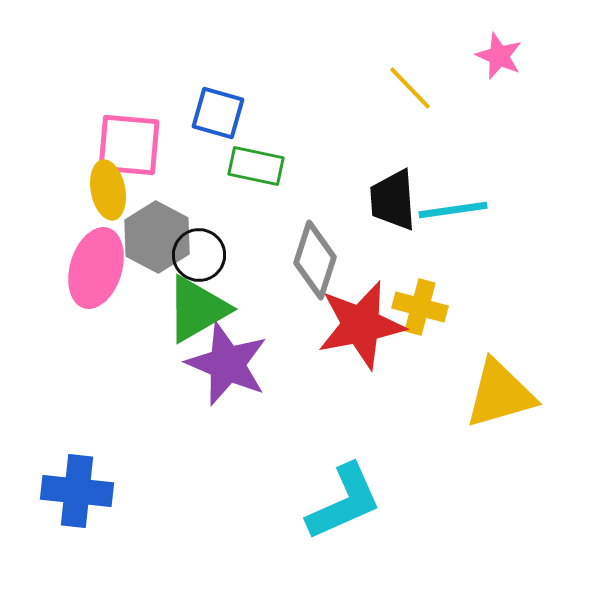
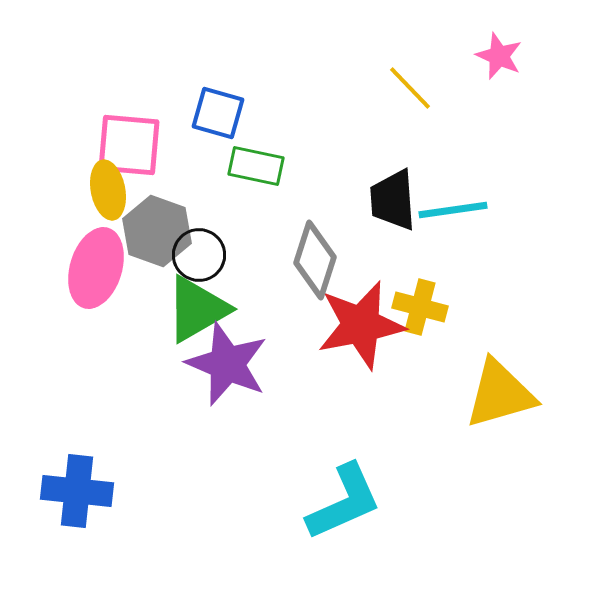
gray hexagon: moved 6 px up; rotated 8 degrees counterclockwise
